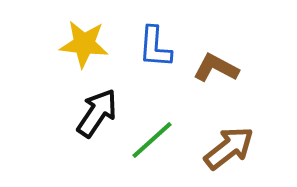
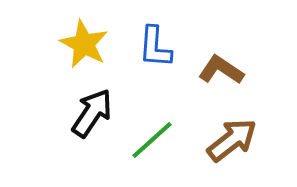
yellow star: rotated 21 degrees clockwise
brown L-shape: moved 5 px right, 2 px down; rotated 6 degrees clockwise
black arrow: moved 5 px left
brown arrow: moved 3 px right, 8 px up
